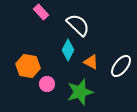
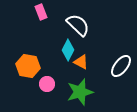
pink rectangle: rotated 21 degrees clockwise
orange triangle: moved 10 px left
